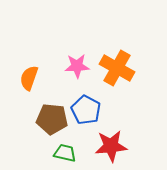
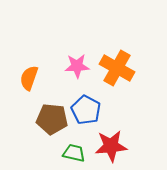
green trapezoid: moved 9 px right
